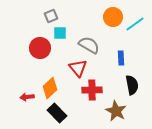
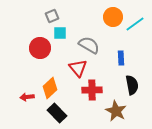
gray square: moved 1 px right
